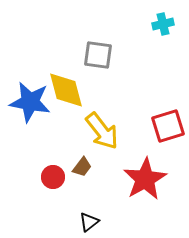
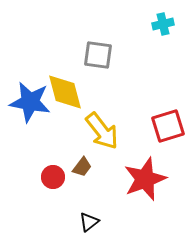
yellow diamond: moved 1 px left, 2 px down
red star: rotated 9 degrees clockwise
